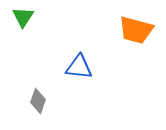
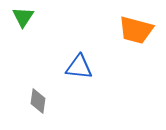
gray diamond: rotated 10 degrees counterclockwise
